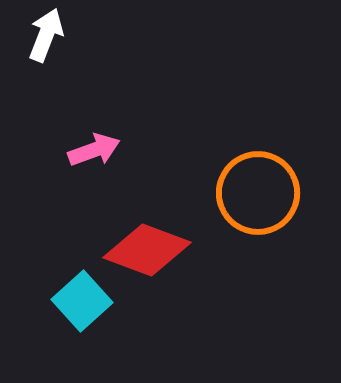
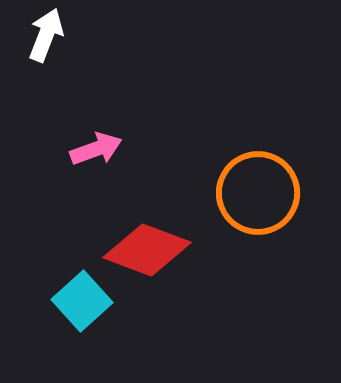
pink arrow: moved 2 px right, 1 px up
